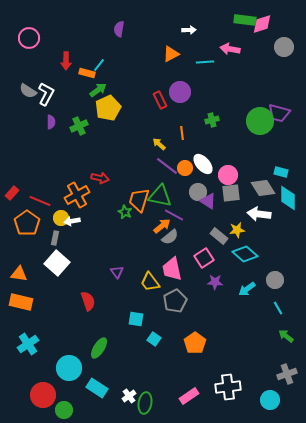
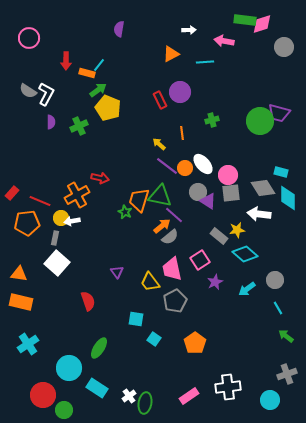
pink arrow at (230, 49): moved 6 px left, 8 px up
yellow pentagon at (108, 108): rotated 25 degrees counterclockwise
purple line at (174, 215): rotated 12 degrees clockwise
orange pentagon at (27, 223): rotated 30 degrees clockwise
pink square at (204, 258): moved 4 px left, 2 px down
purple star at (215, 282): rotated 28 degrees counterclockwise
